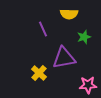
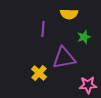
purple line: rotated 28 degrees clockwise
